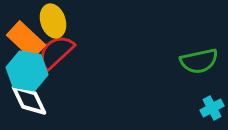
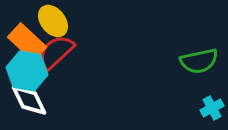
yellow ellipse: rotated 20 degrees counterclockwise
orange rectangle: moved 1 px right, 2 px down
